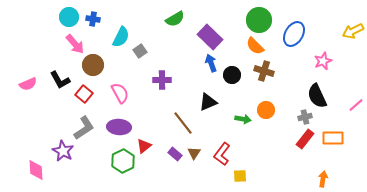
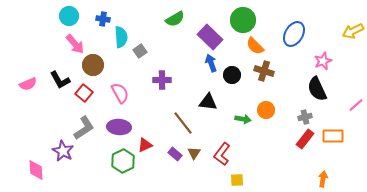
cyan circle at (69, 17): moved 1 px up
blue cross at (93, 19): moved 10 px right
green circle at (259, 20): moved 16 px left
cyan semicircle at (121, 37): rotated 30 degrees counterclockwise
red square at (84, 94): moved 1 px up
black semicircle at (317, 96): moved 7 px up
black triangle at (208, 102): rotated 30 degrees clockwise
orange rectangle at (333, 138): moved 2 px up
red triangle at (144, 146): moved 1 px right, 1 px up; rotated 14 degrees clockwise
yellow square at (240, 176): moved 3 px left, 4 px down
